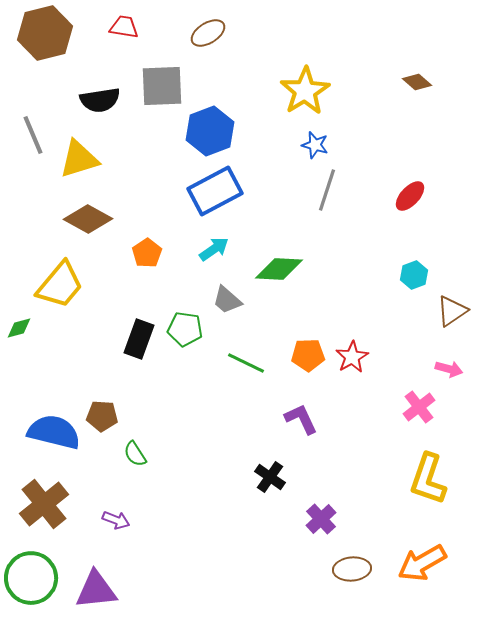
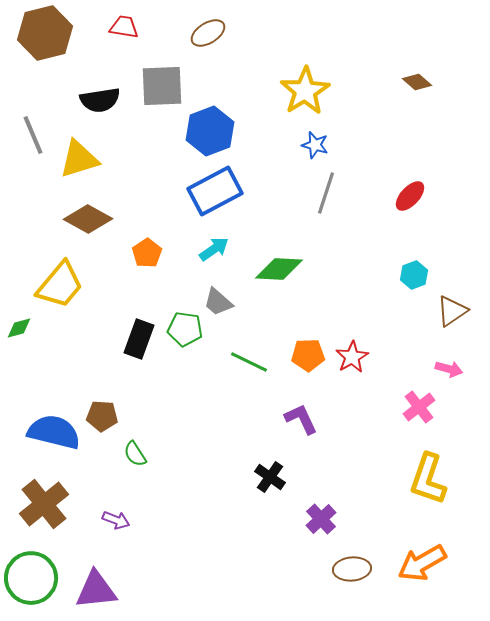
gray line at (327, 190): moved 1 px left, 3 px down
gray trapezoid at (227, 300): moved 9 px left, 2 px down
green line at (246, 363): moved 3 px right, 1 px up
